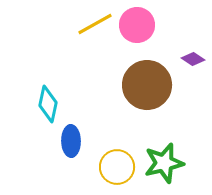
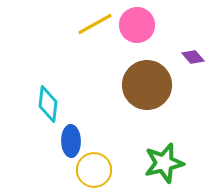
purple diamond: moved 2 px up; rotated 15 degrees clockwise
cyan diamond: rotated 6 degrees counterclockwise
yellow circle: moved 23 px left, 3 px down
